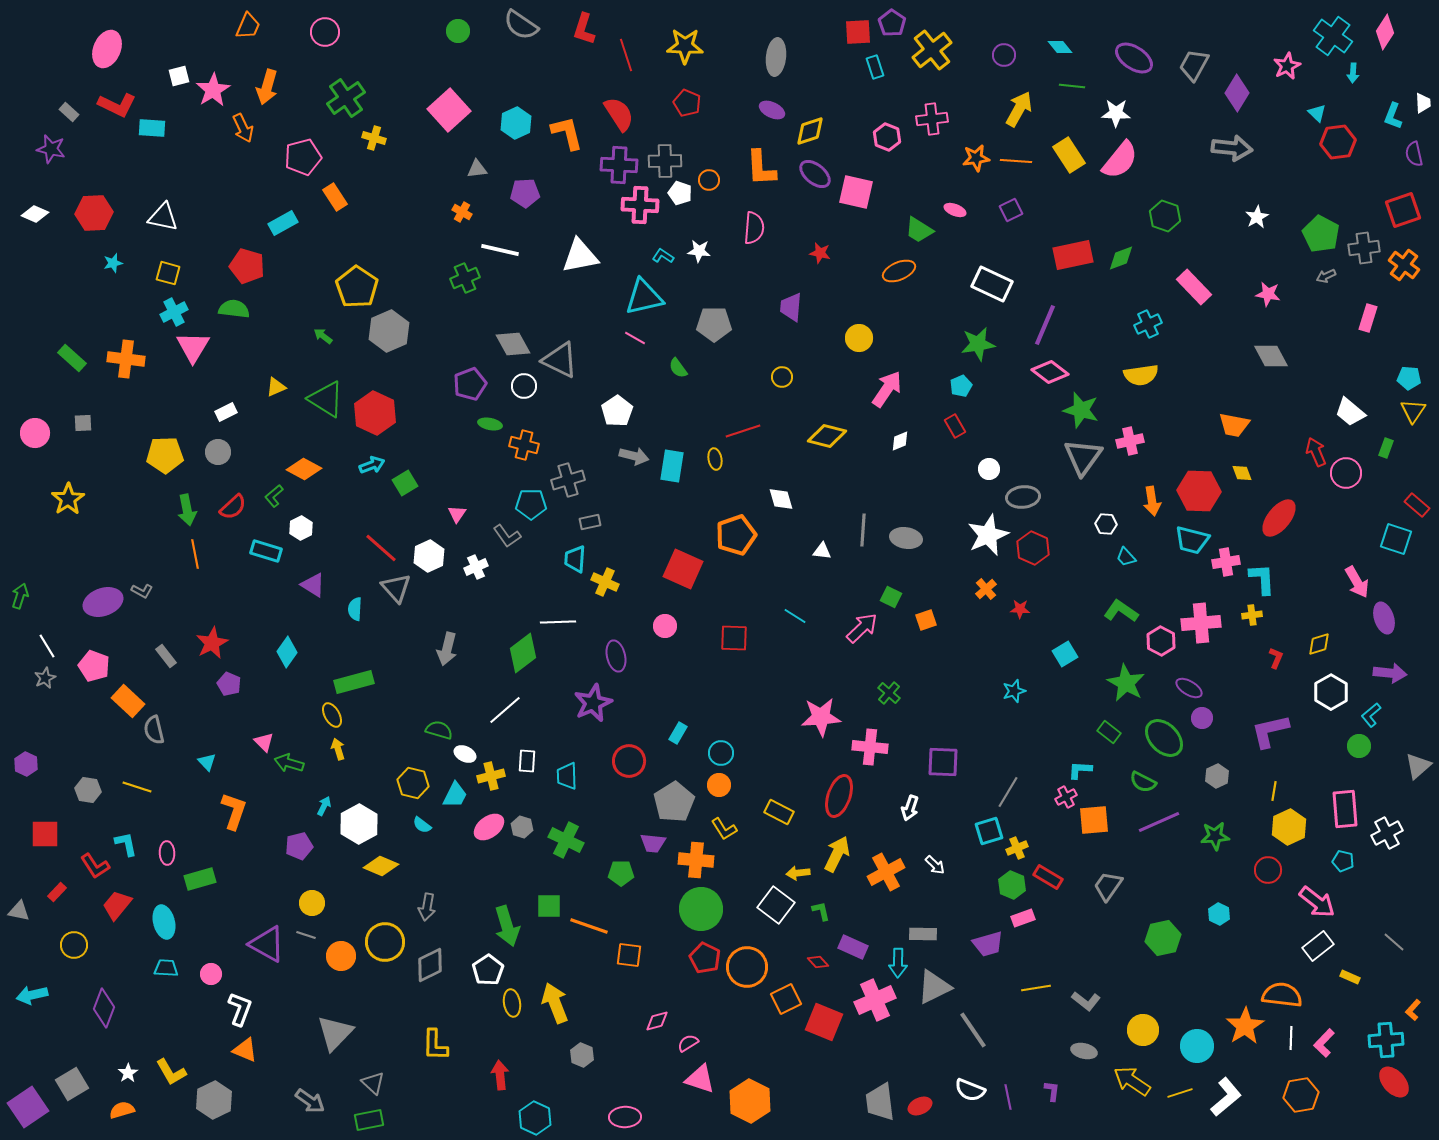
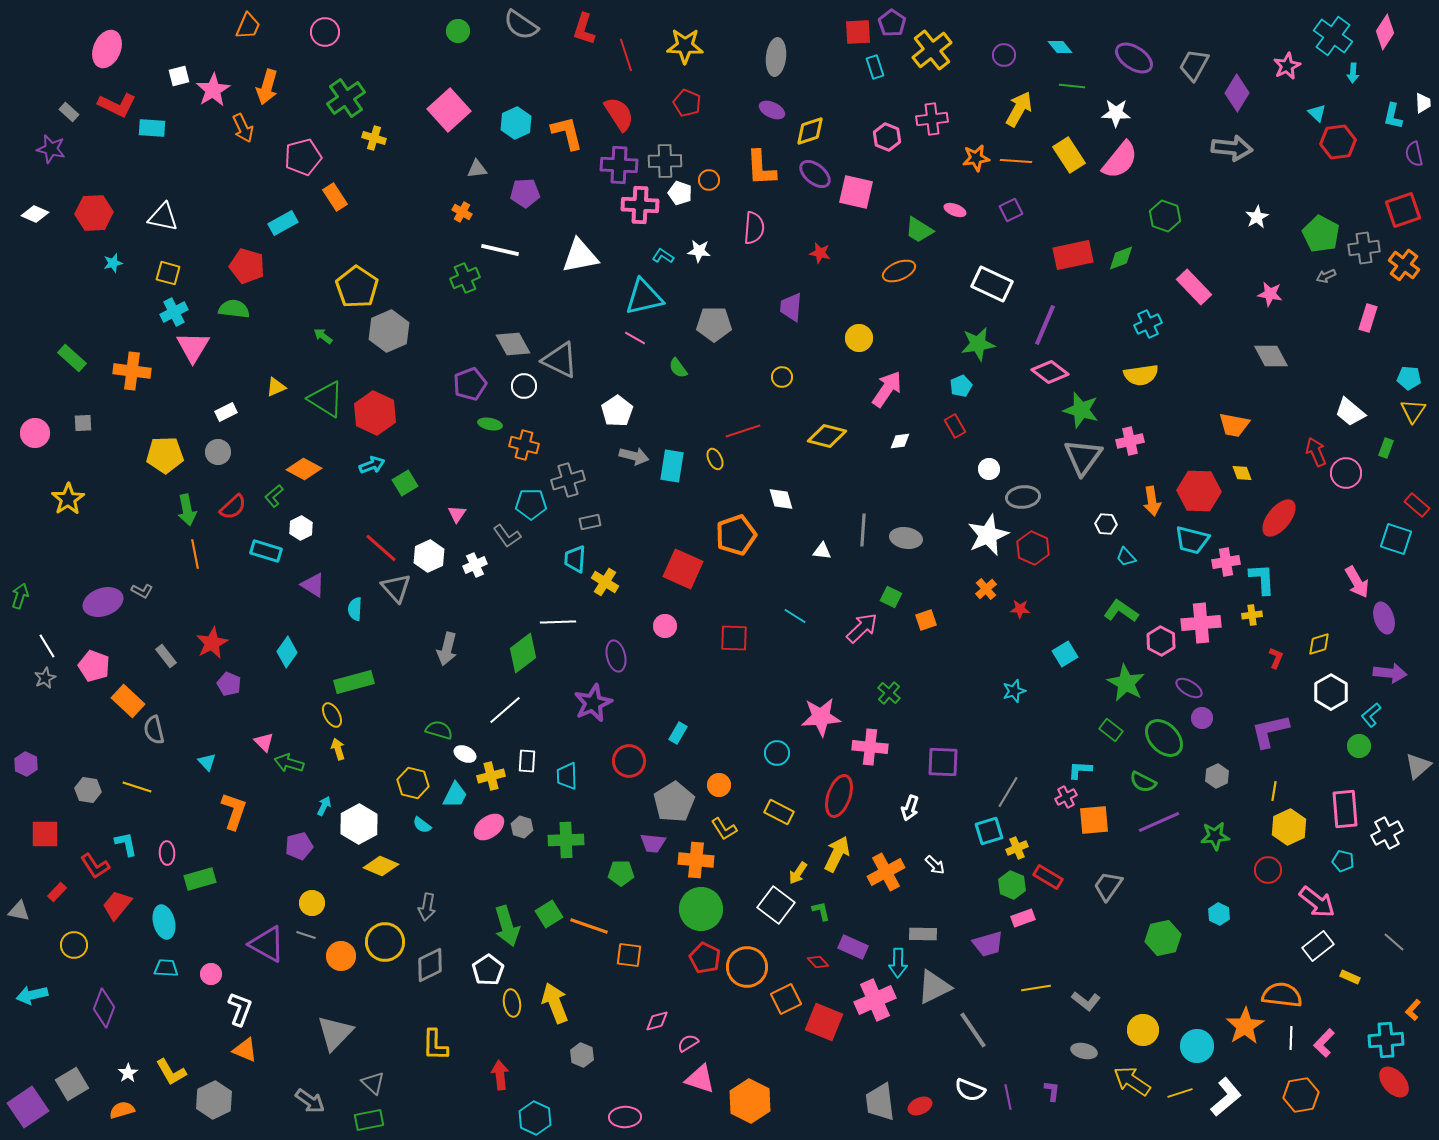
cyan L-shape at (1393, 116): rotated 8 degrees counterclockwise
pink star at (1268, 294): moved 2 px right
orange cross at (126, 359): moved 6 px right, 12 px down
white diamond at (900, 441): rotated 15 degrees clockwise
yellow ellipse at (715, 459): rotated 15 degrees counterclockwise
white cross at (476, 567): moved 1 px left, 2 px up
yellow cross at (605, 582): rotated 8 degrees clockwise
green rectangle at (1109, 732): moved 2 px right, 2 px up
cyan circle at (721, 753): moved 56 px right
green cross at (566, 840): rotated 28 degrees counterclockwise
yellow arrow at (798, 873): rotated 50 degrees counterclockwise
green square at (549, 906): moved 8 px down; rotated 32 degrees counterclockwise
